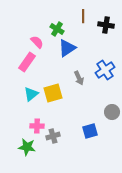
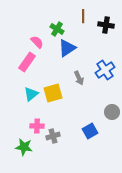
blue square: rotated 14 degrees counterclockwise
green star: moved 3 px left
